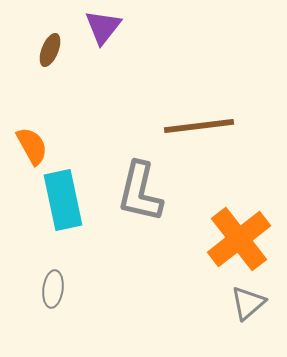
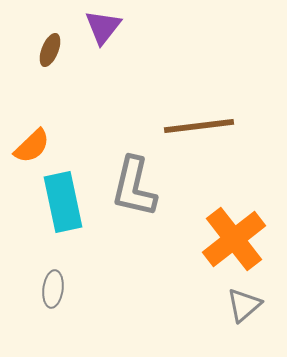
orange semicircle: rotated 75 degrees clockwise
gray L-shape: moved 6 px left, 5 px up
cyan rectangle: moved 2 px down
orange cross: moved 5 px left
gray triangle: moved 4 px left, 2 px down
